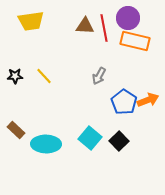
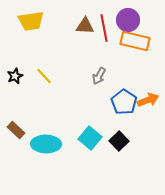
purple circle: moved 2 px down
black star: rotated 21 degrees counterclockwise
